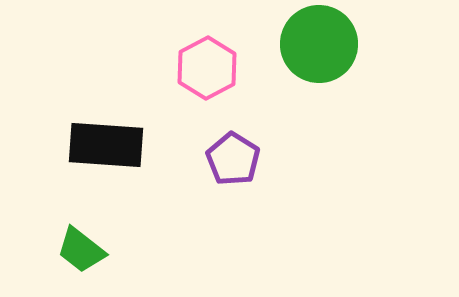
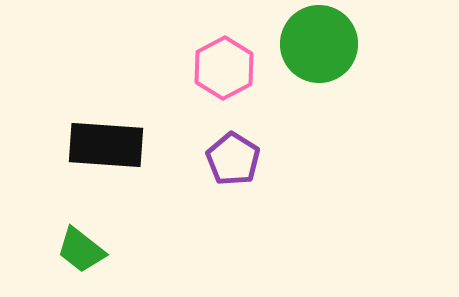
pink hexagon: moved 17 px right
